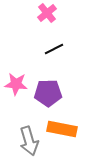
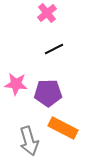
orange rectangle: moved 1 px right, 1 px up; rotated 16 degrees clockwise
